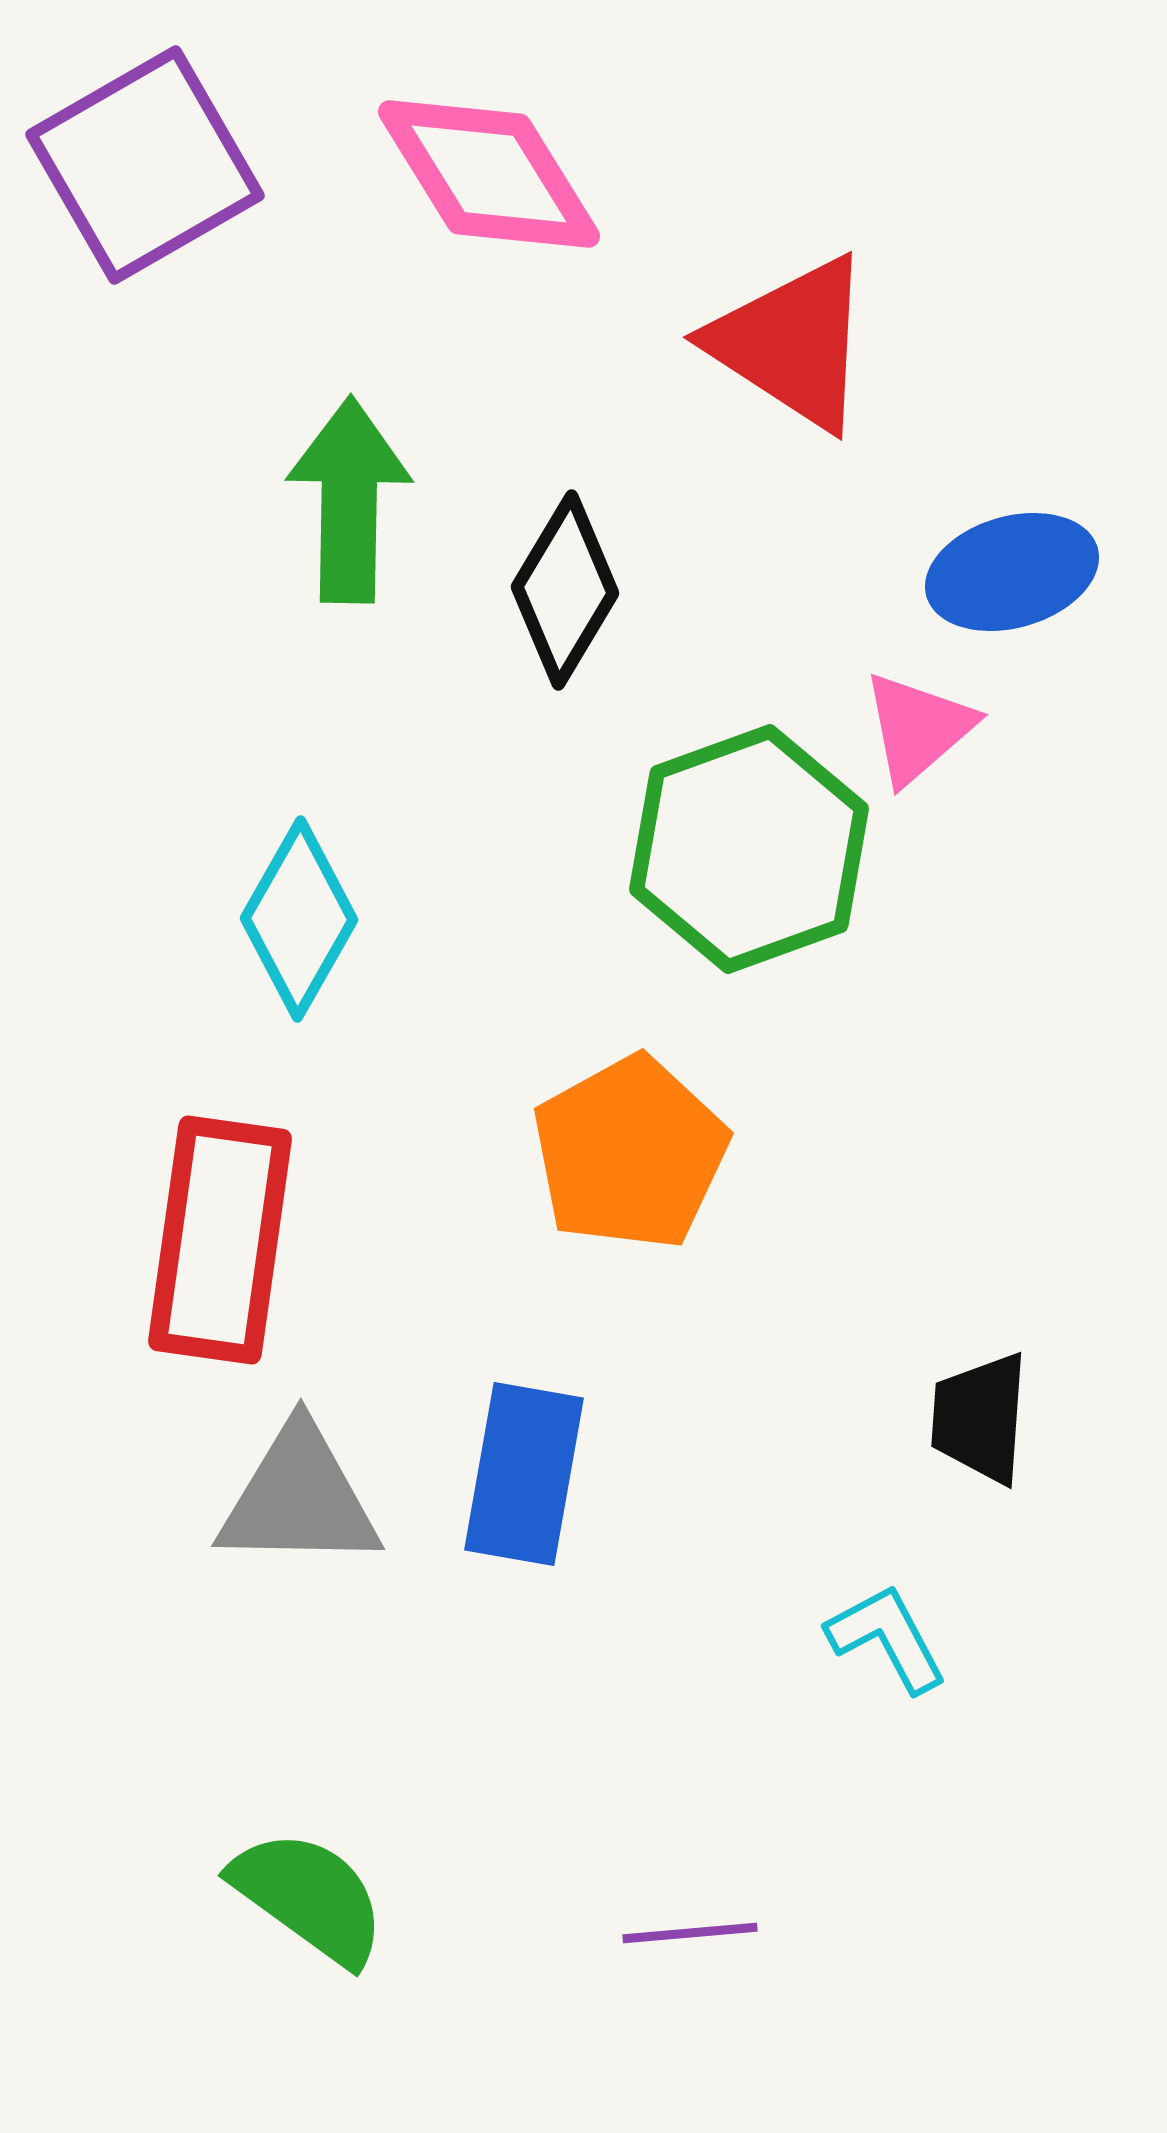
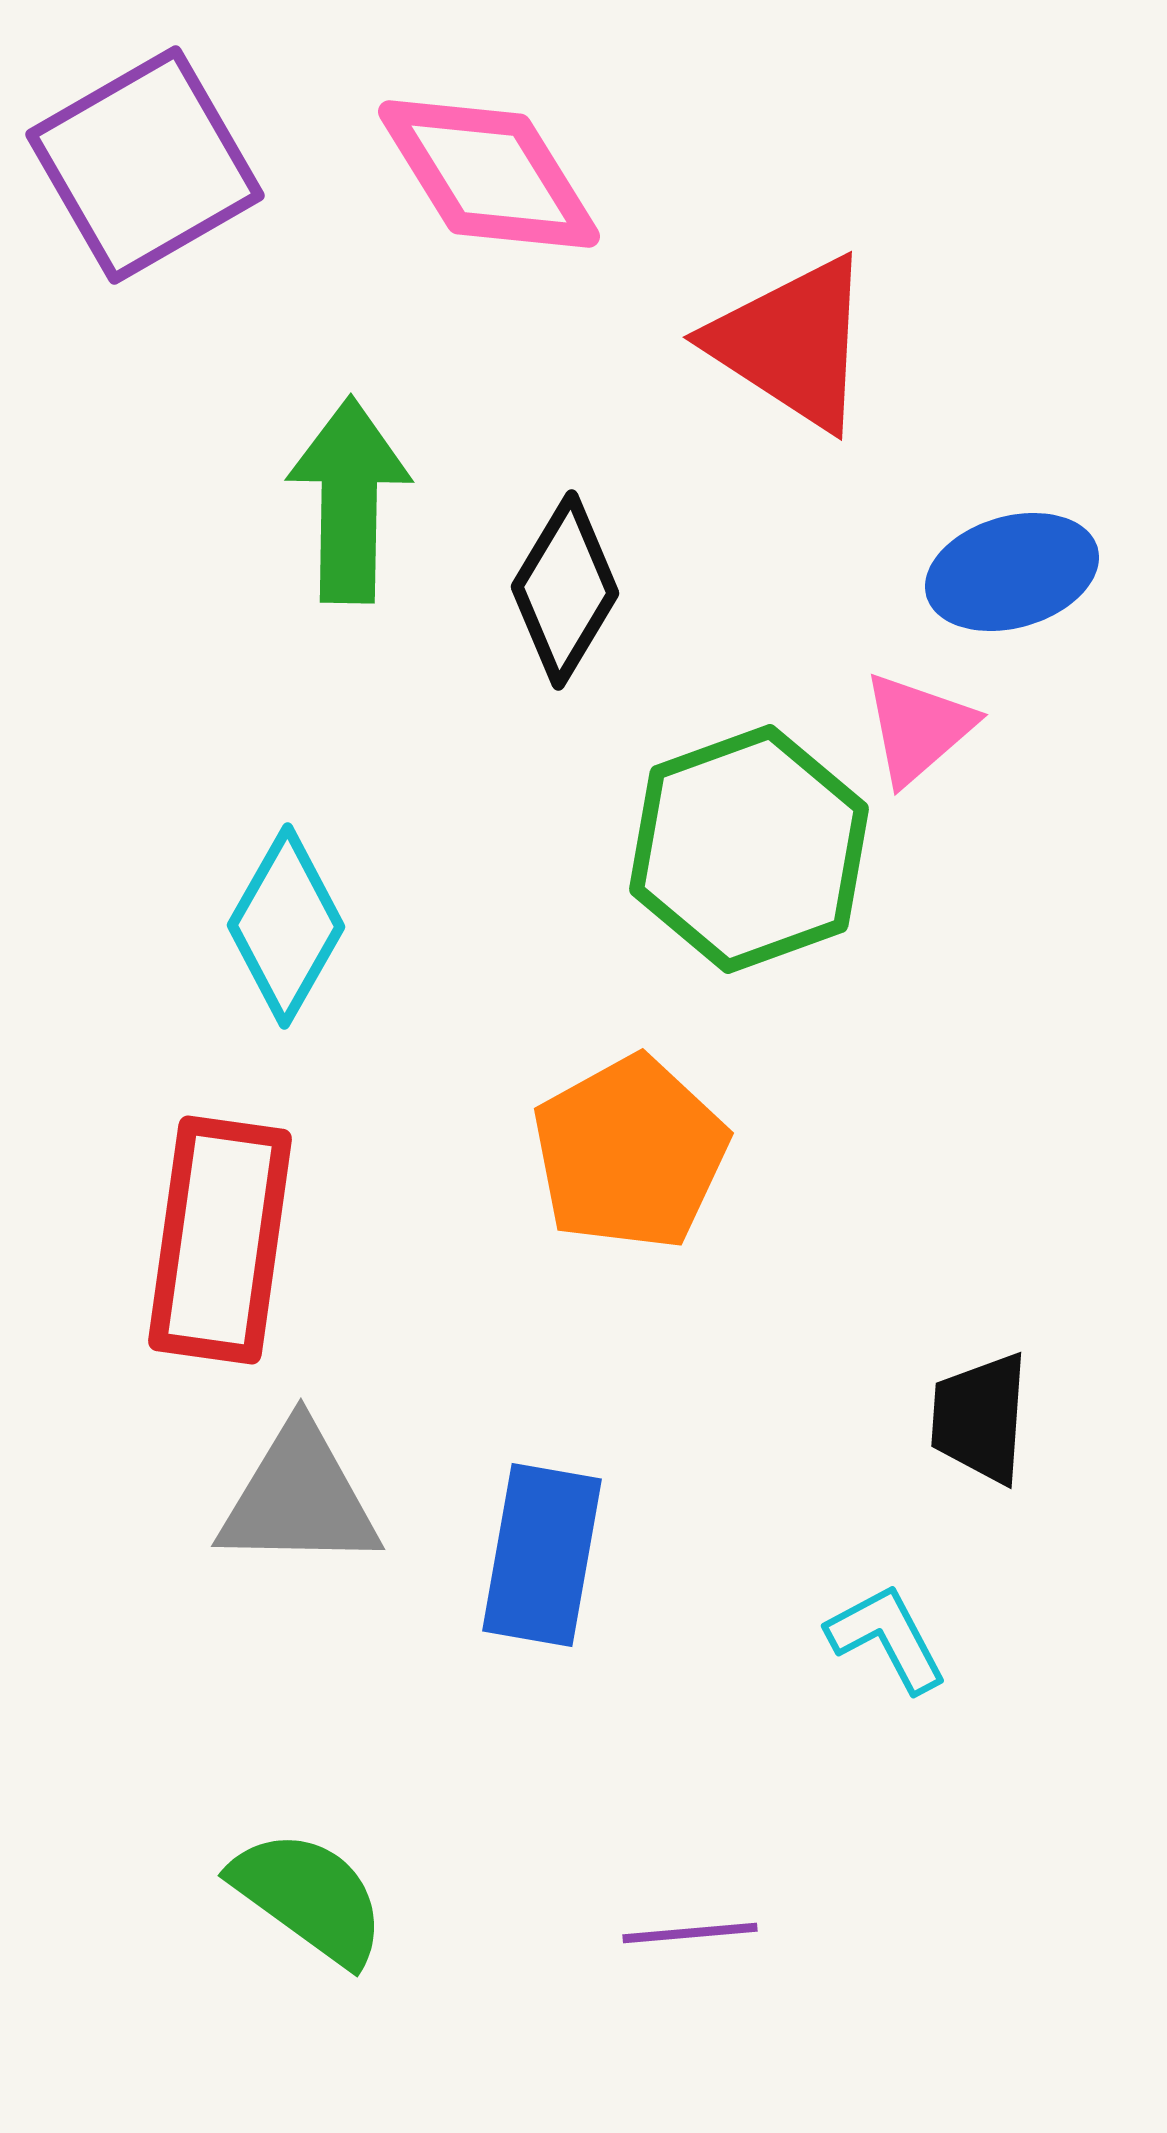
cyan diamond: moved 13 px left, 7 px down
blue rectangle: moved 18 px right, 81 px down
